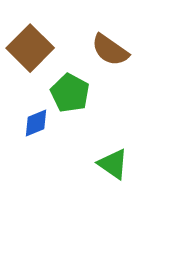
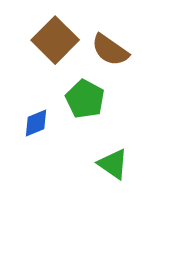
brown square: moved 25 px right, 8 px up
green pentagon: moved 15 px right, 6 px down
